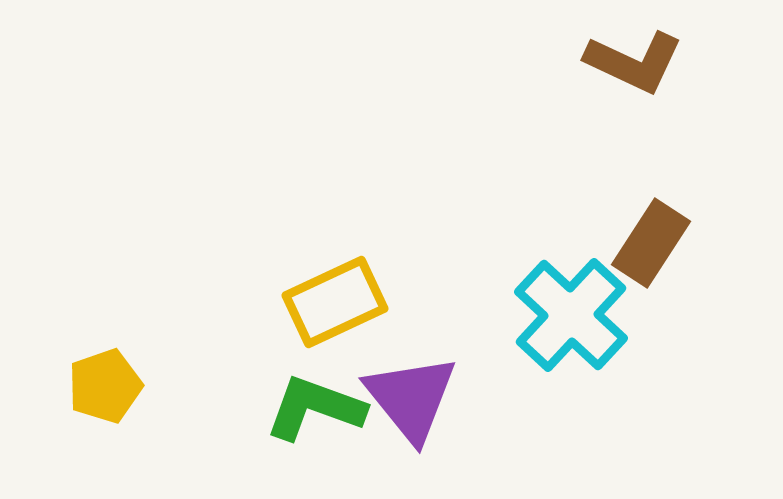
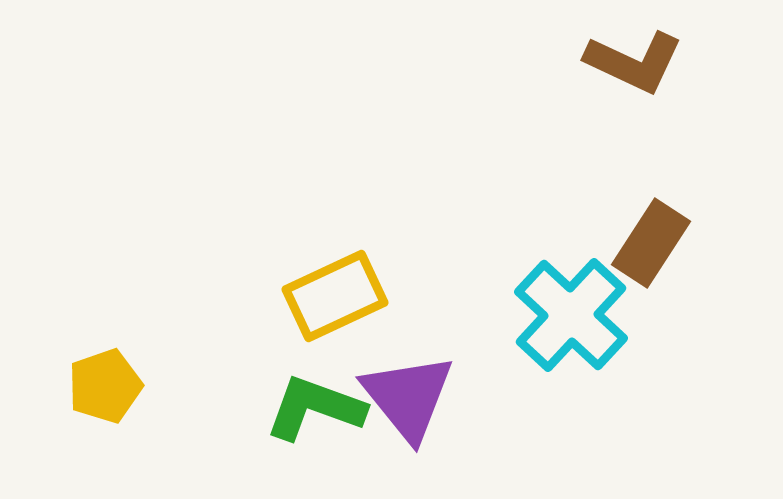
yellow rectangle: moved 6 px up
purple triangle: moved 3 px left, 1 px up
